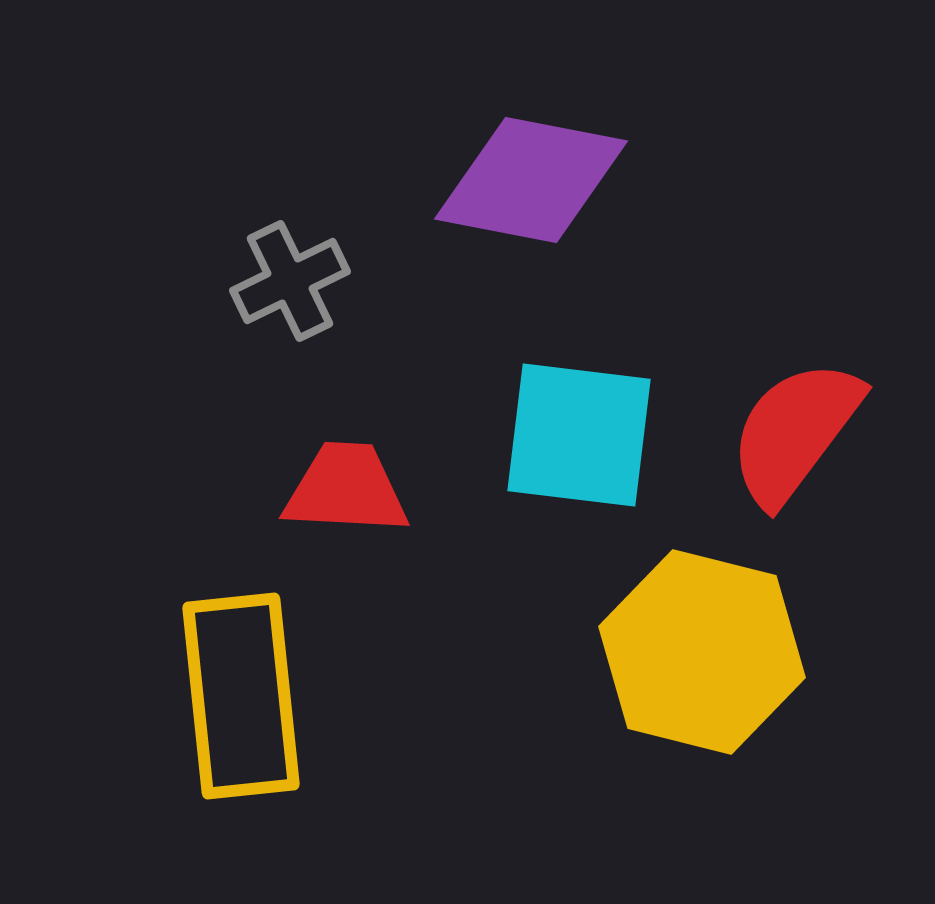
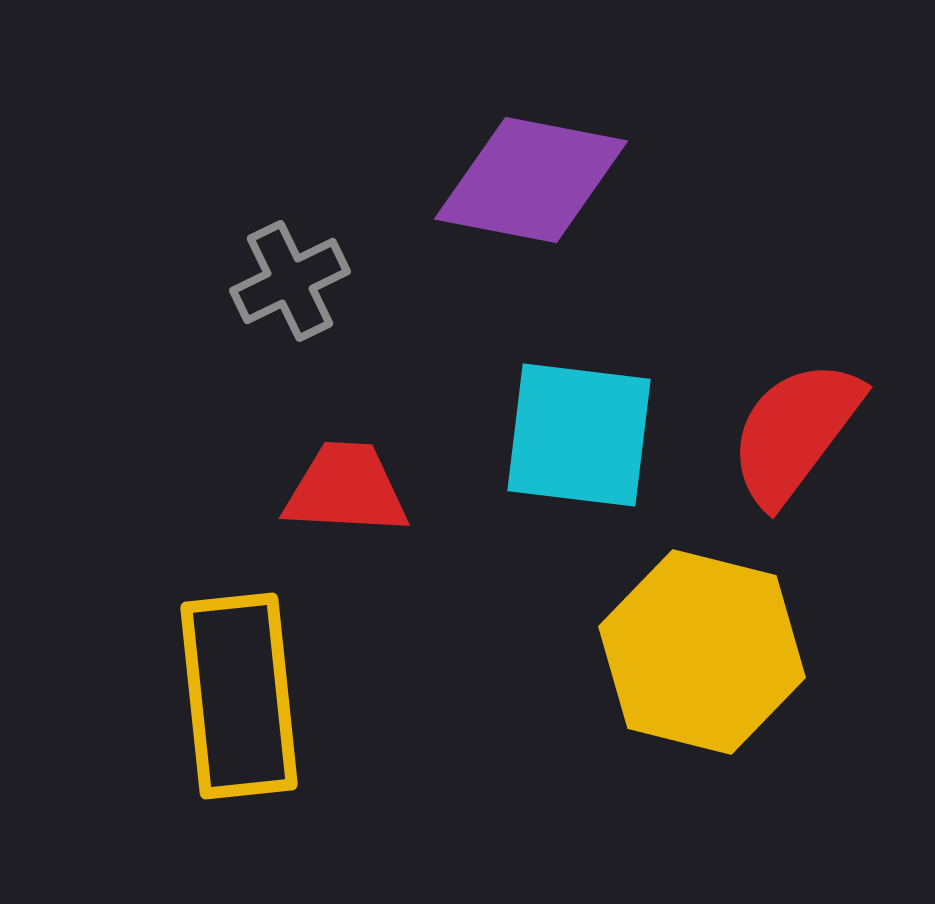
yellow rectangle: moved 2 px left
